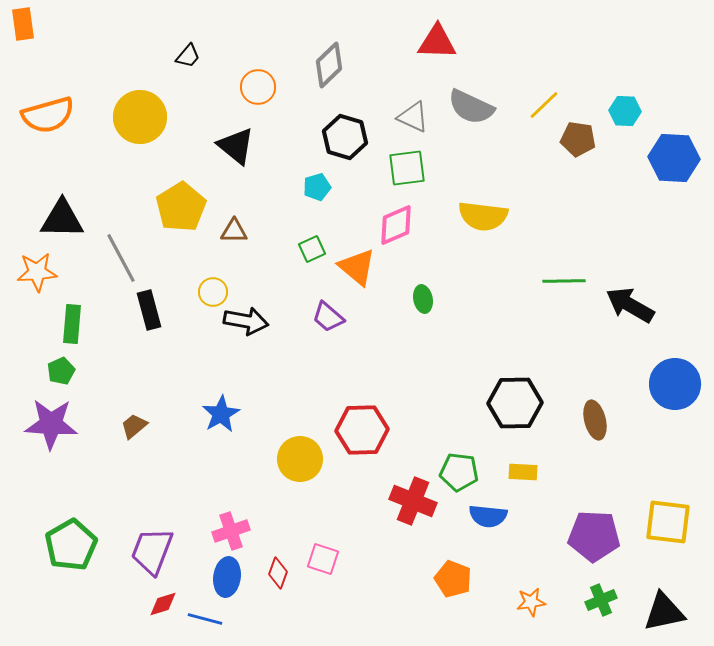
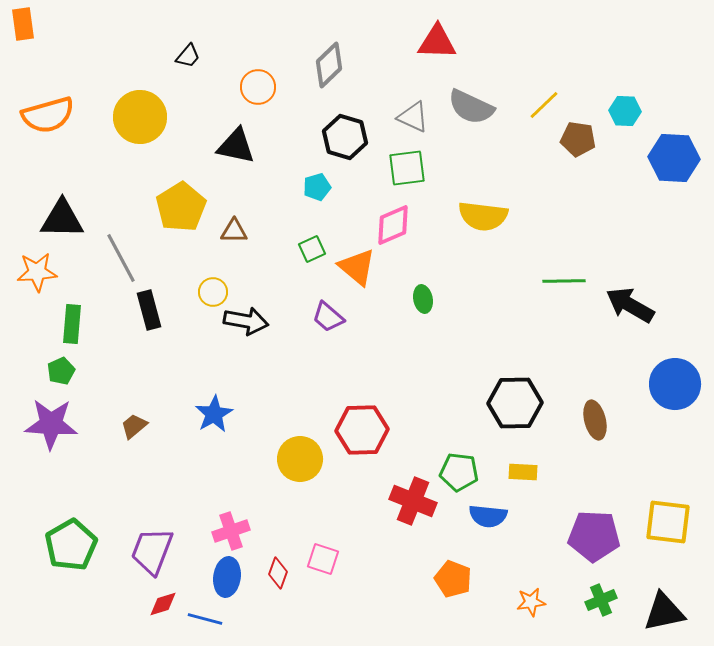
black triangle at (236, 146): rotated 27 degrees counterclockwise
pink diamond at (396, 225): moved 3 px left
blue star at (221, 414): moved 7 px left
